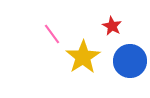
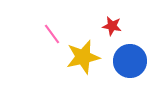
red star: rotated 18 degrees counterclockwise
yellow star: rotated 20 degrees clockwise
